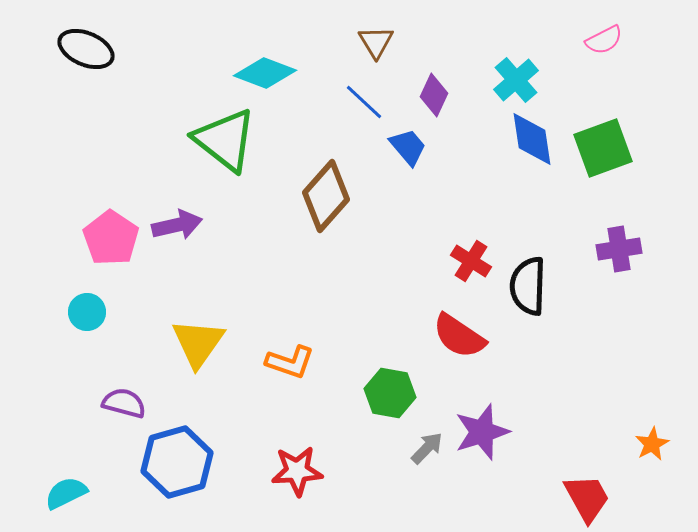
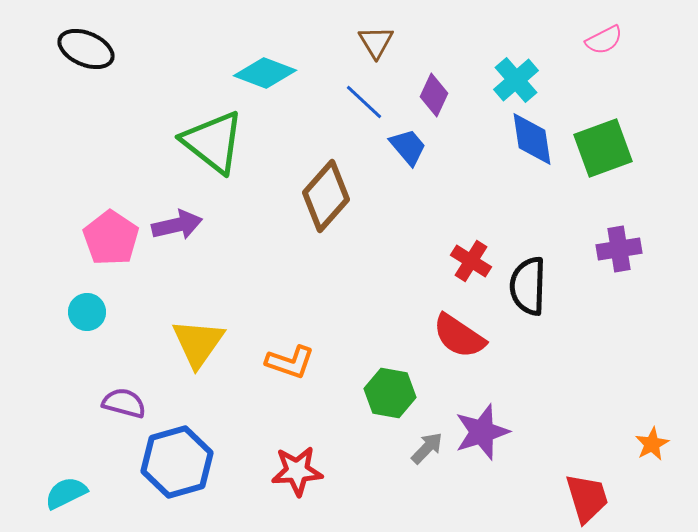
green triangle: moved 12 px left, 2 px down
red trapezoid: rotated 12 degrees clockwise
